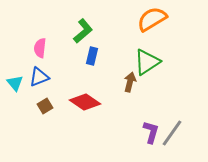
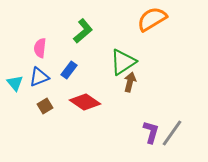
blue rectangle: moved 23 px left, 14 px down; rotated 24 degrees clockwise
green triangle: moved 24 px left
